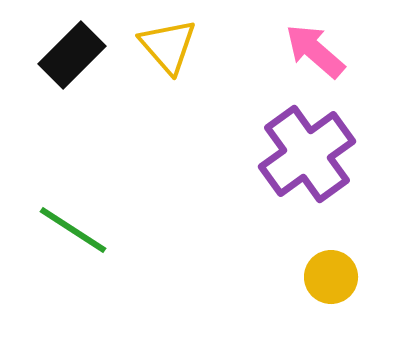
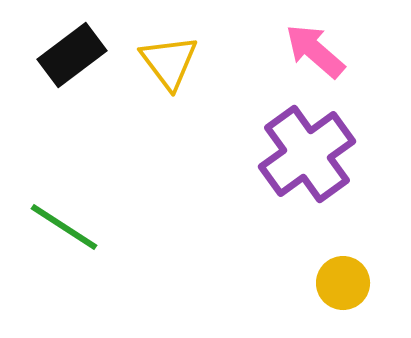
yellow triangle: moved 1 px right, 16 px down; rotated 4 degrees clockwise
black rectangle: rotated 8 degrees clockwise
green line: moved 9 px left, 3 px up
yellow circle: moved 12 px right, 6 px down
